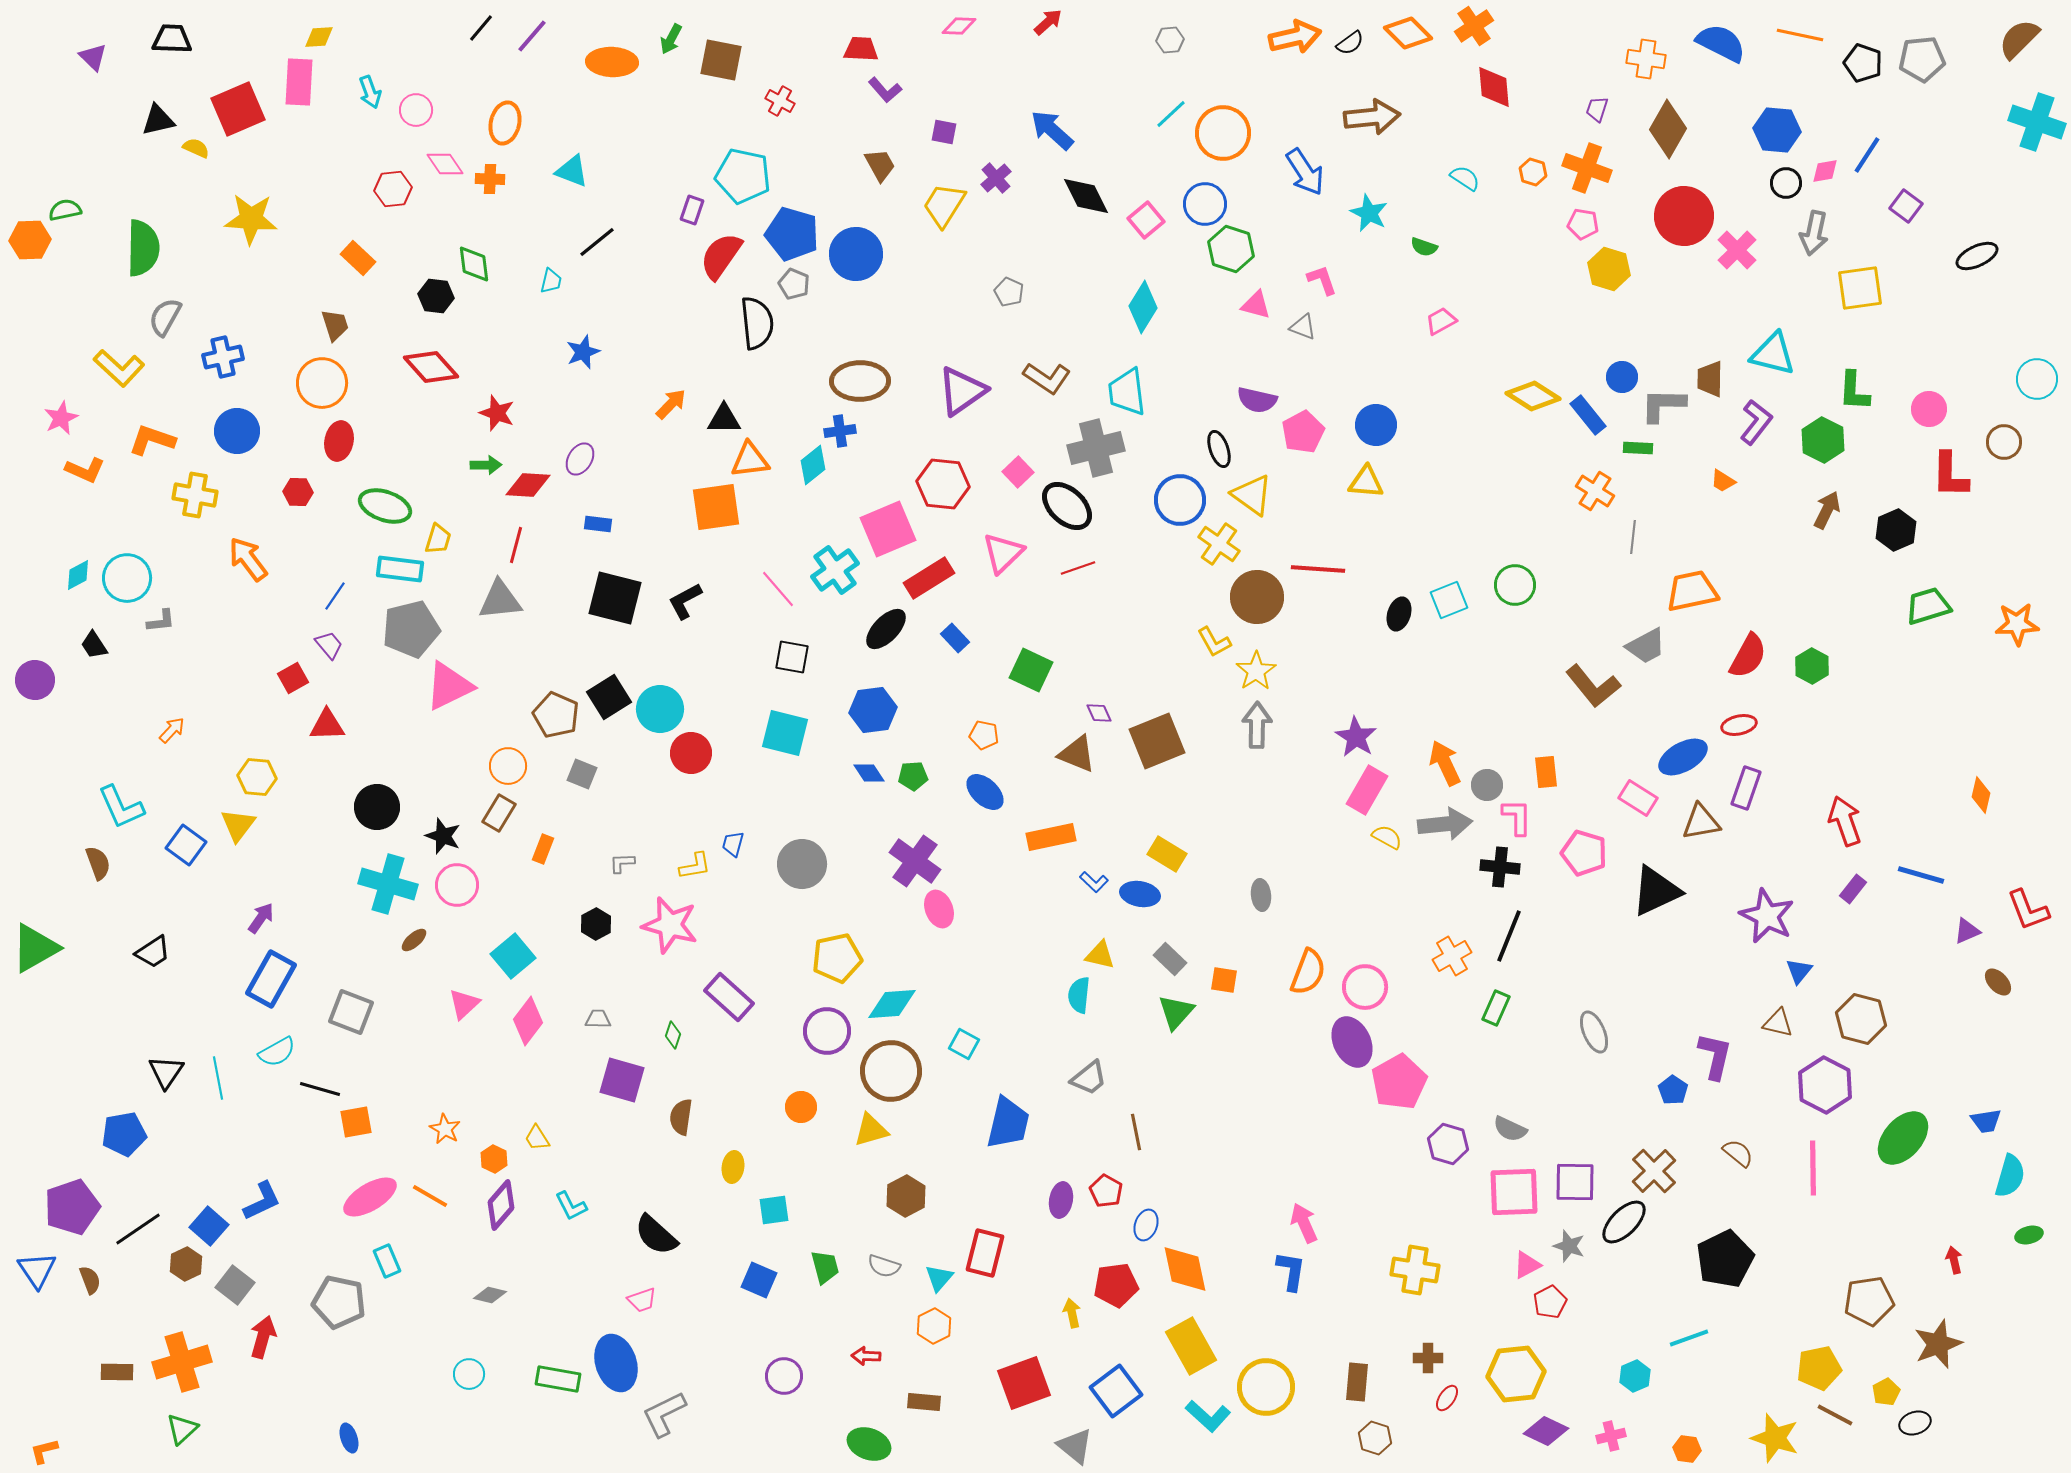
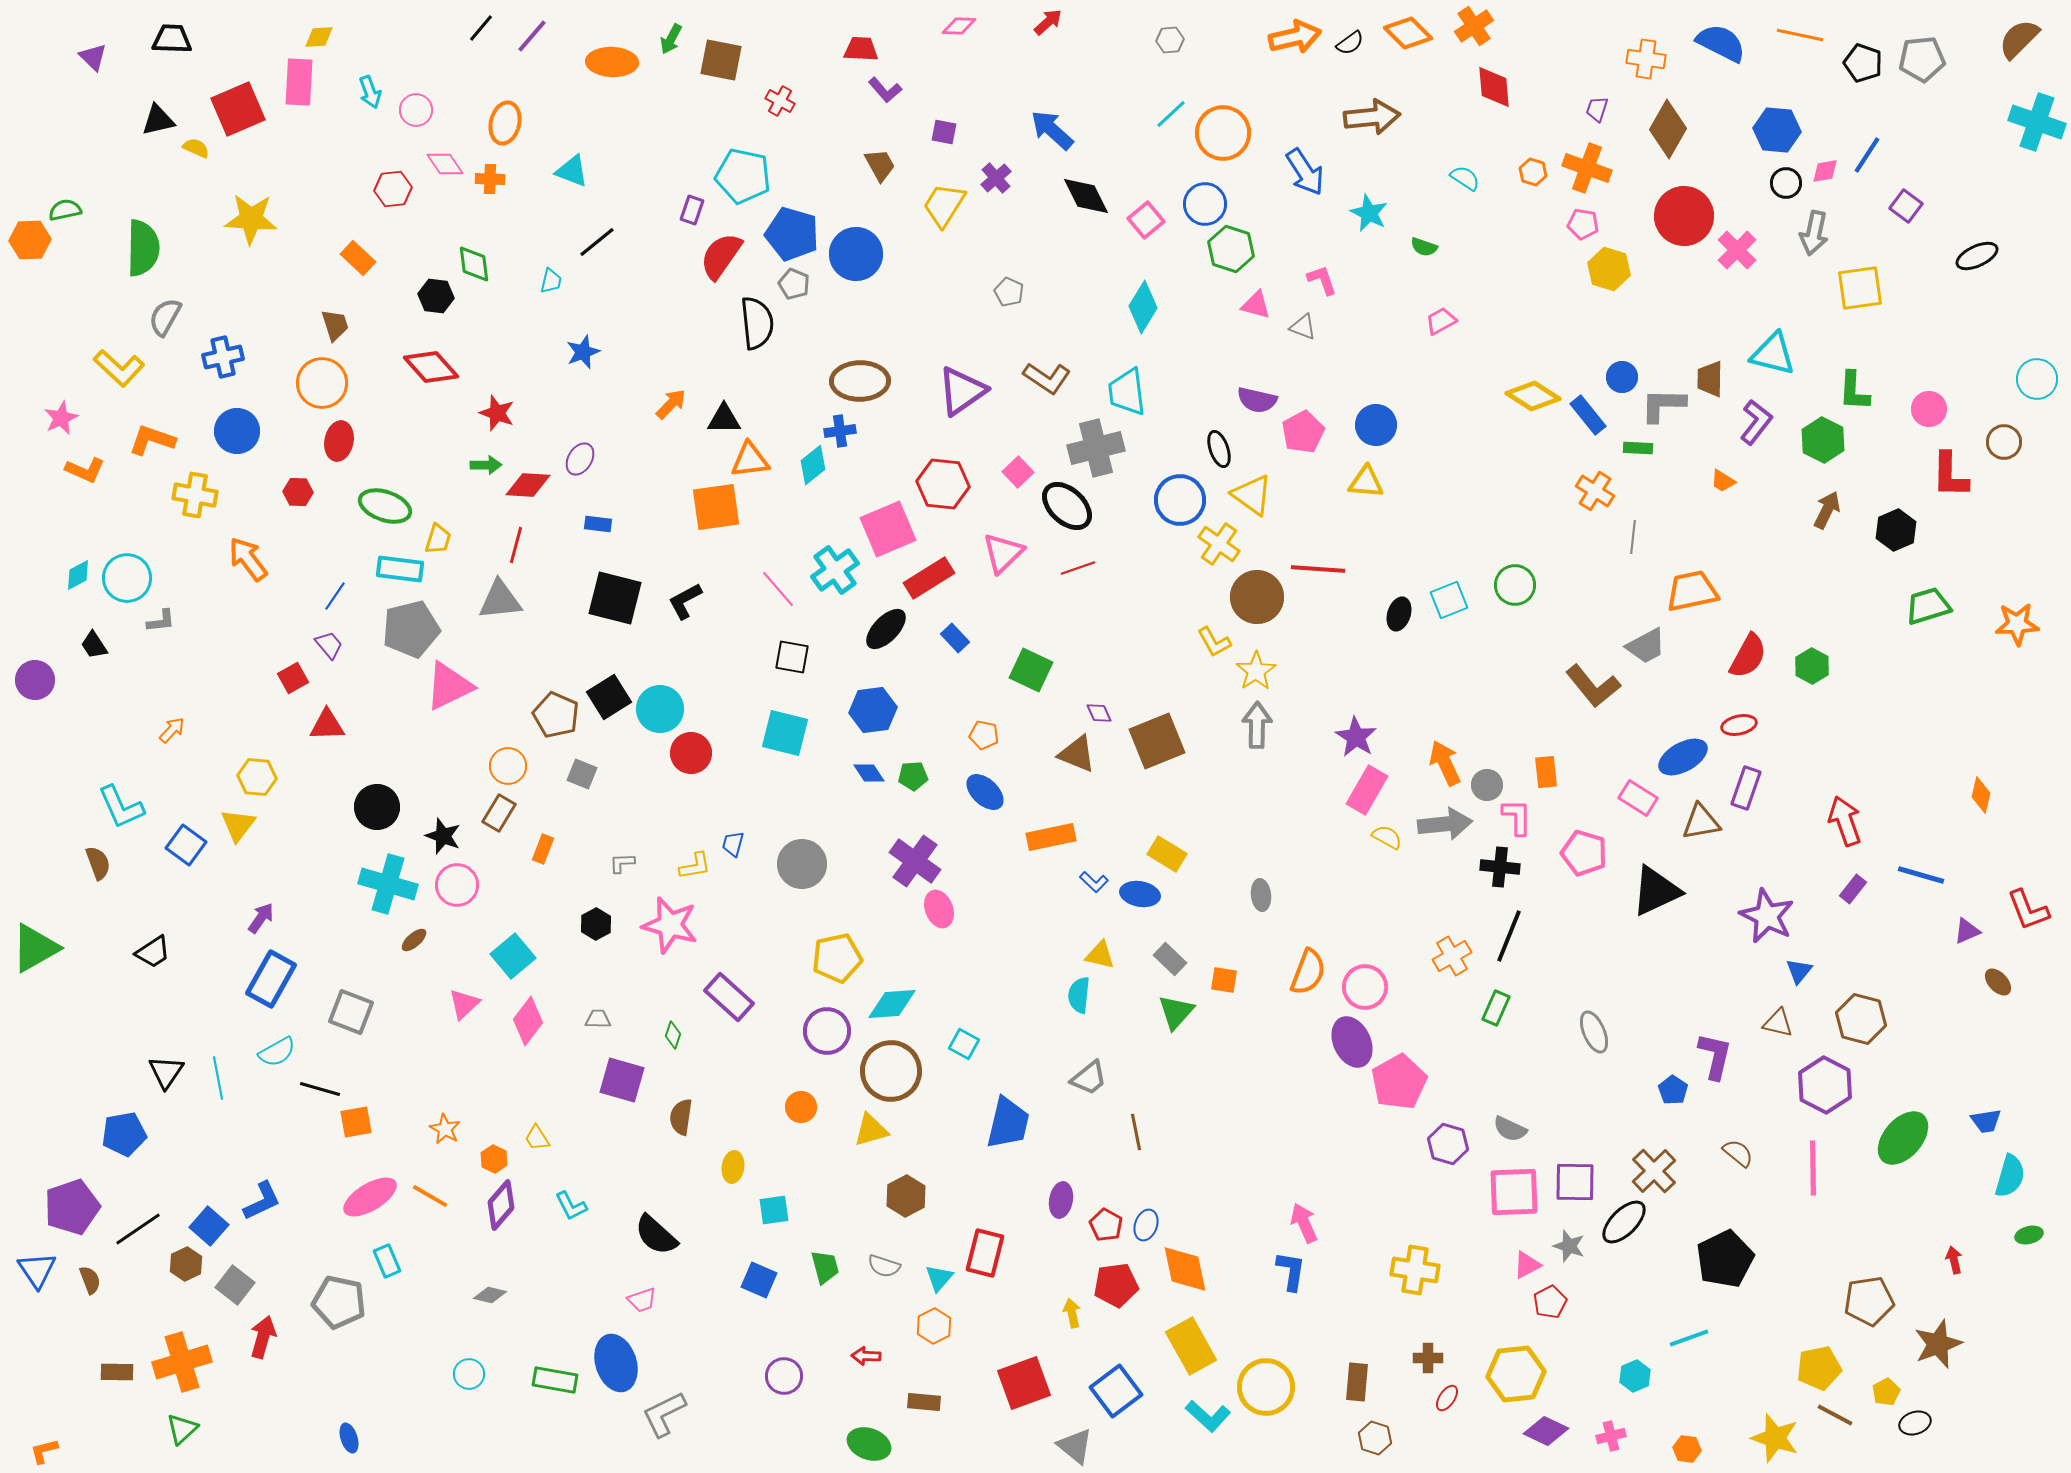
red pentagon at (1106, 1191): moved 34 px down
green rectangle at (558, 1379): moved 3 px left, 1 px down
